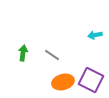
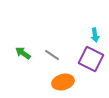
cyan arrow: rotated 88 degrees counterclockwise
green arrow: rotated 63 degrees counterclockwise
purple square: moved 21 px up
